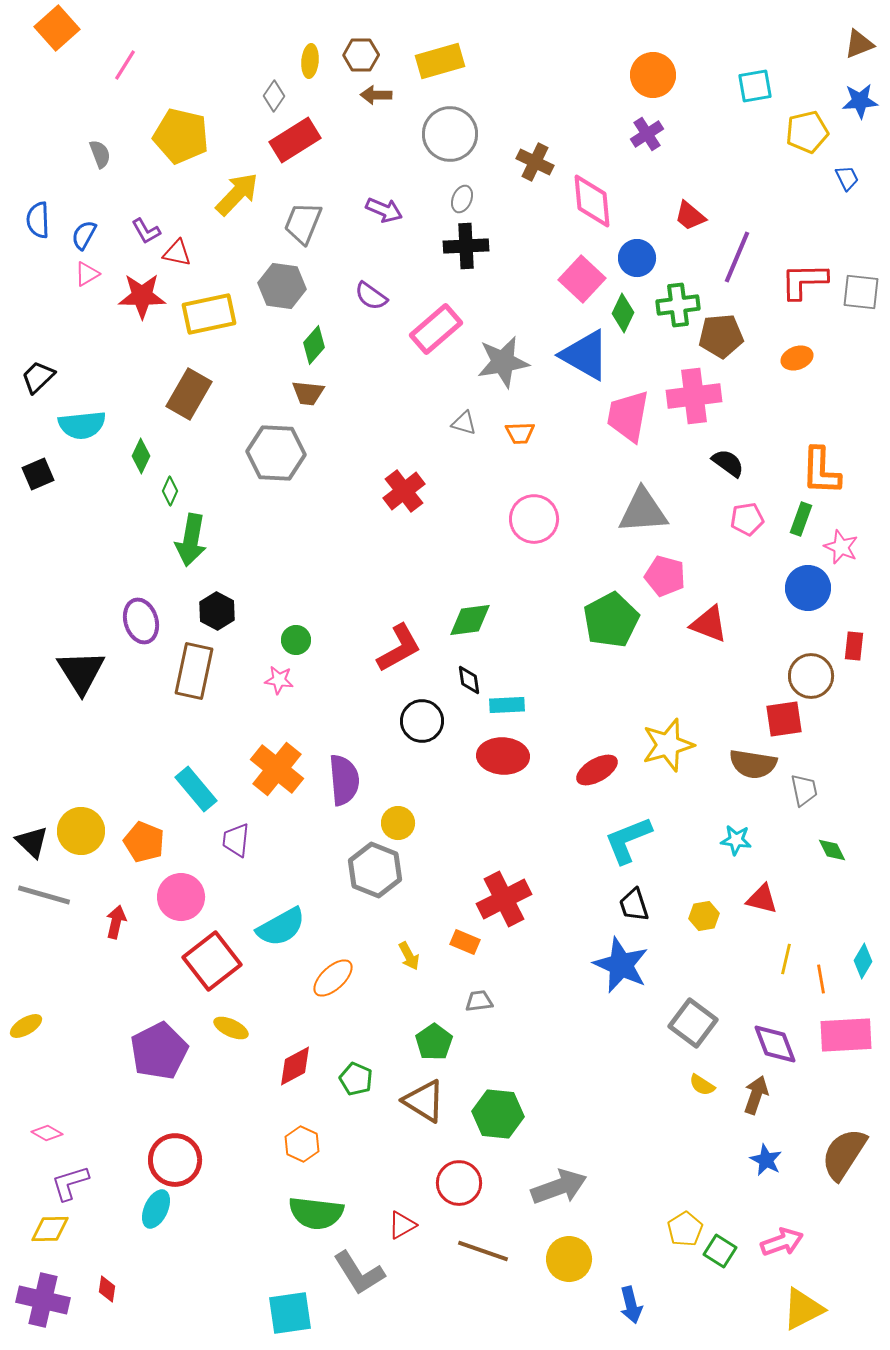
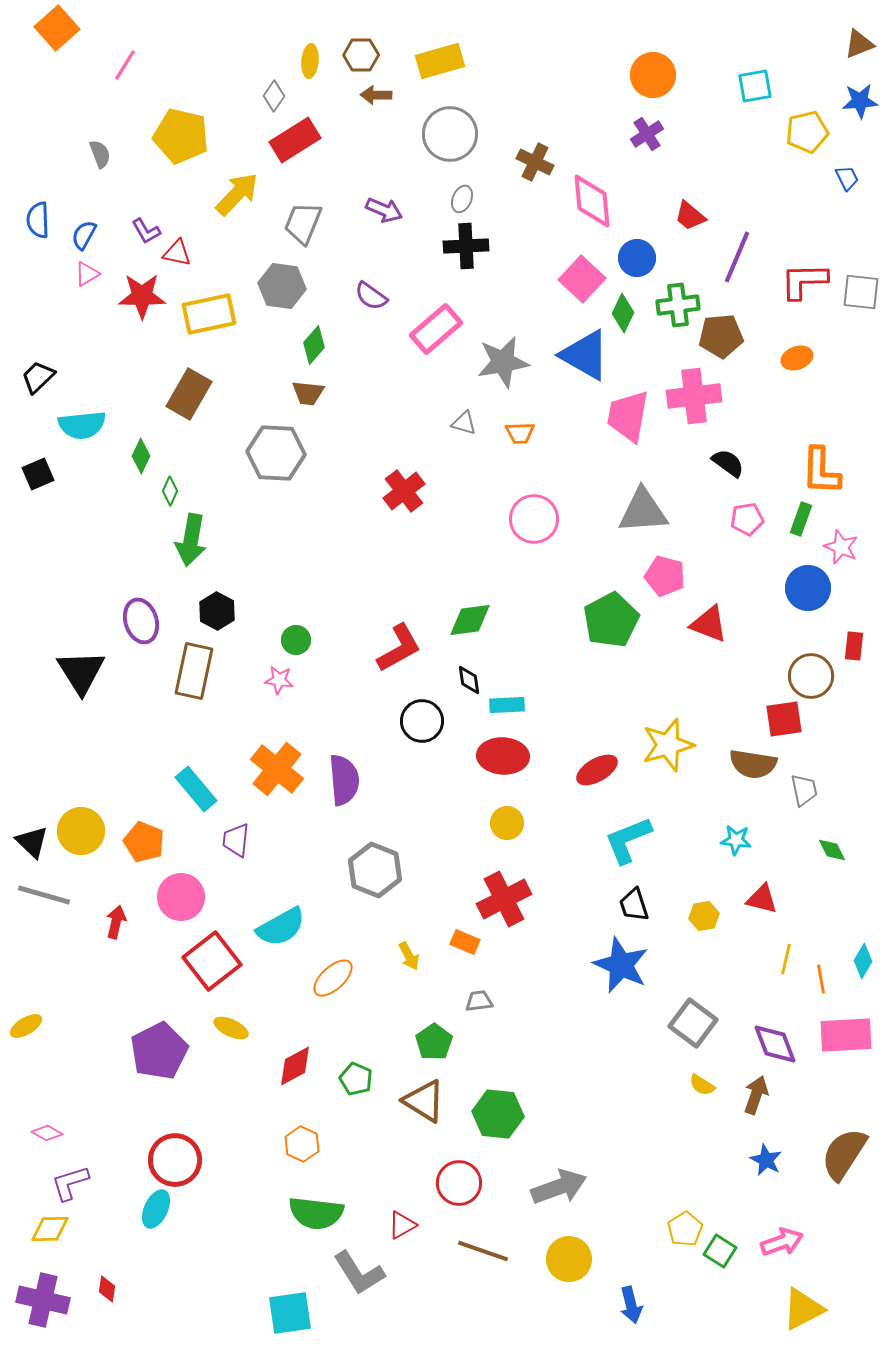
yellow circle at (398, 823): moved 109 px right
